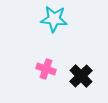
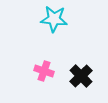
pink cross: moved 2 px left, 2 px down
